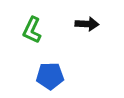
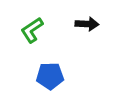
green L-shape: rotated 32 degrees clockwise
